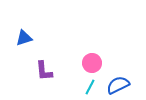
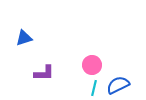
pink circle: moved 2 px down
purple L-shape: moved 2 px down; rotated 85 degrees counterclockwise
cyan line: moved 4 px right, 1 px down; rotated 14 degrees counterclockwise
